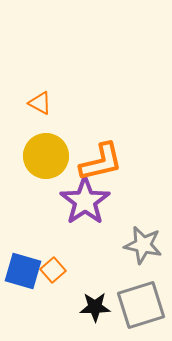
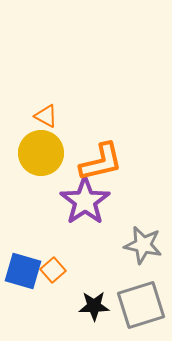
orange triangle: moved 6 px right, 13 px down
yellow circle: moved 5 px left, 3 px up
black star: moved 1 px left, 1 px up
